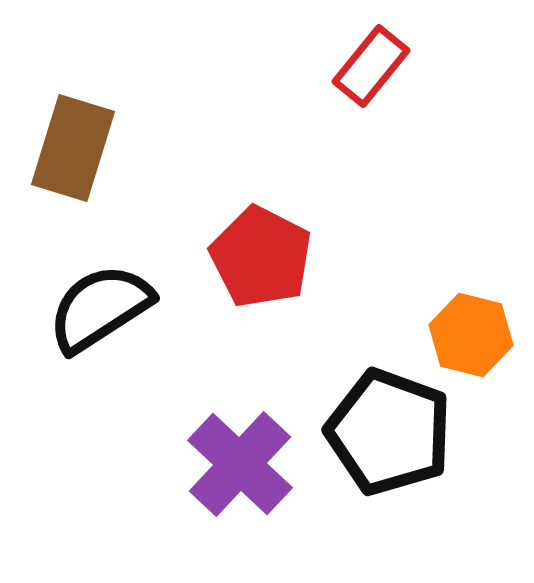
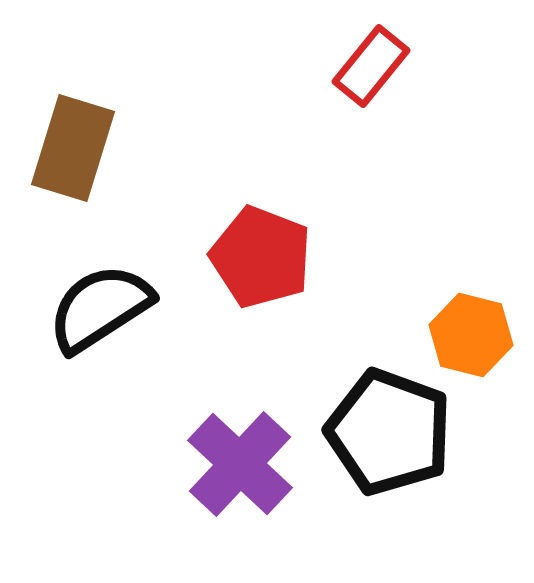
red pentagon: rotated 6 degrees counterclockwise
